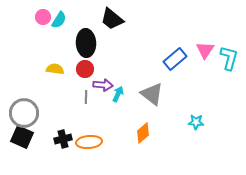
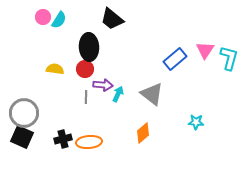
black ellipse: moved 3 px right, 4 px down
